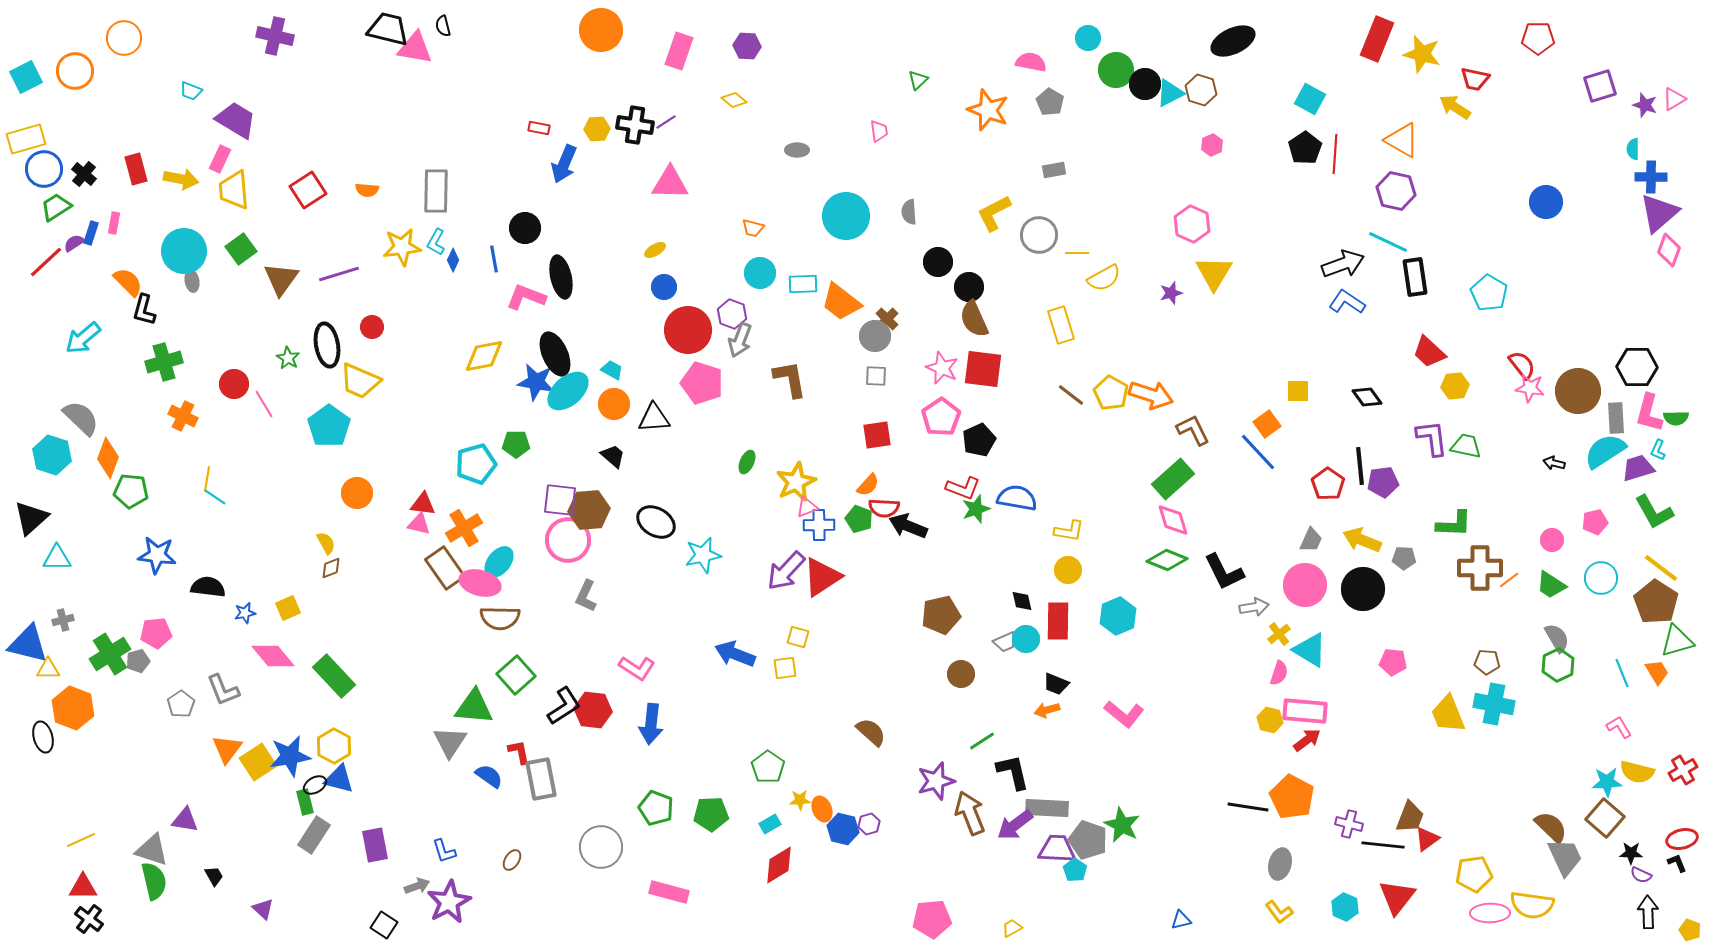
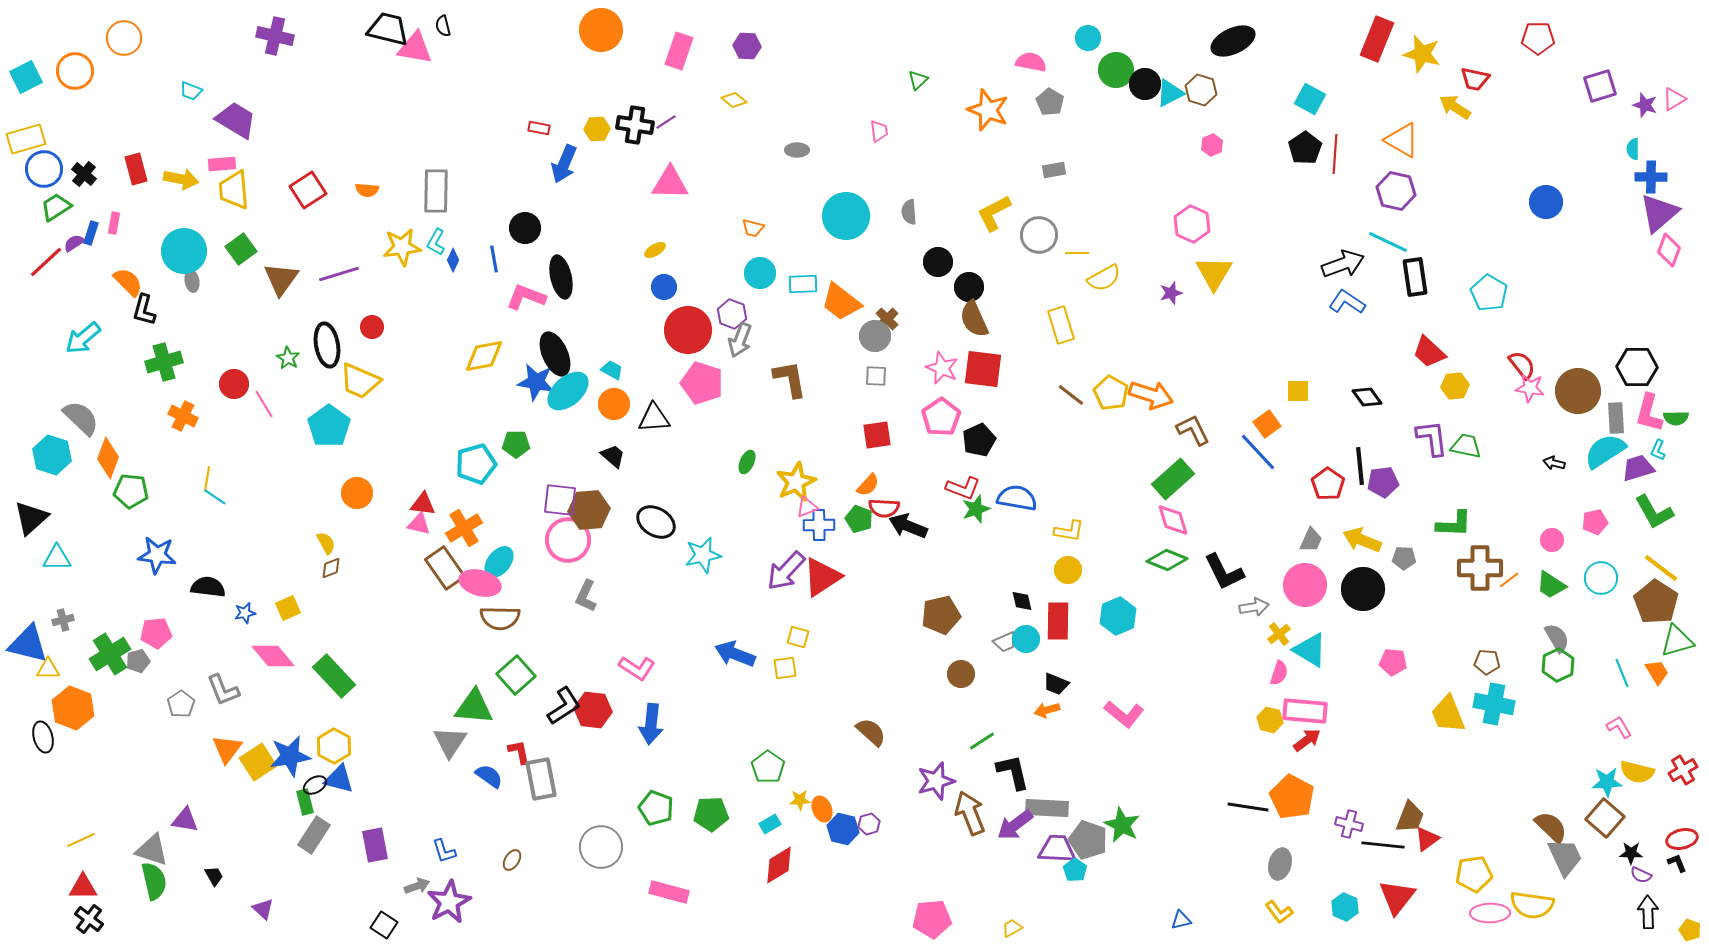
pink rectangle at (220, 159): moved 2 px right, 5 px down; rotated 60 degrees clockwise
